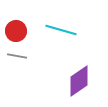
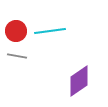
cyan line: moved 11 px left, 1 px down; rotated 24 degrees counterclockwise
